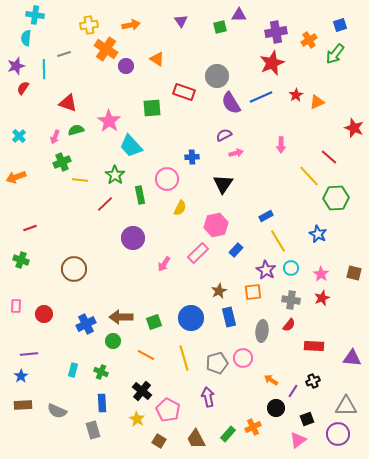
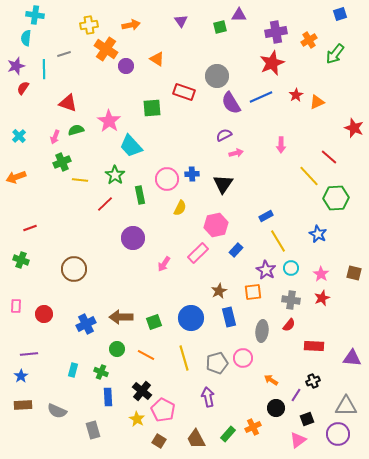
blue square at (340, 25): moved 11 px up
blue cross at (192, 157): moved 17 px down
green circle at (113, 341): moved 4 px right, 8 px down
purple line at (293, 391): moved 3 px right, 4 px down
blue rectangle at (102, 403): moved 6 px right, 6 px up
pink pentagon at (168, 410): moved 5 px left
